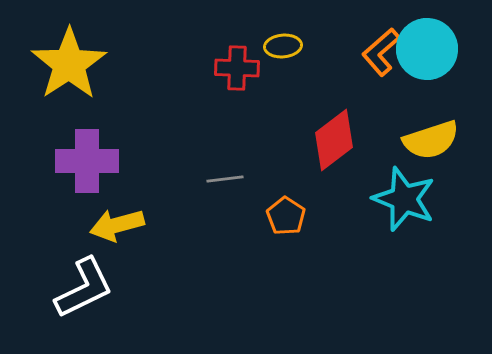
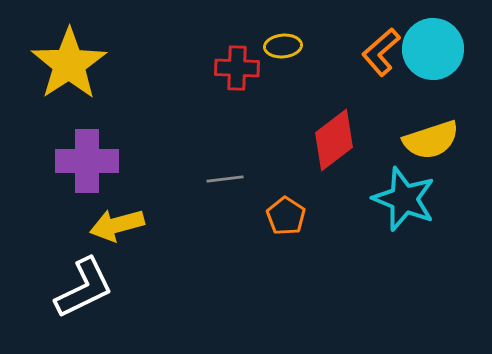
cyan circle: moved 6 px right
